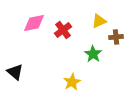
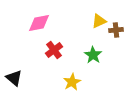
pink diamond: moved 5 px right
red cross: moved 9 px left, 20 px down
brown cross: moved 7 px up
green star: moved 1 px down
black triangle: moved 1 px left, 6 px down
